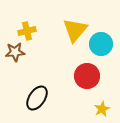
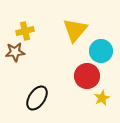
yellow cross: moved 2 px left
cyan circle: moved 7 px down
yellow star: moved 11 px up
